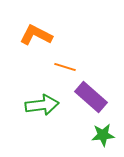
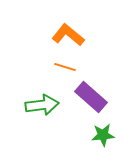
orange L-shape: moved 32 px right; rotated 12 degrees clockwise
